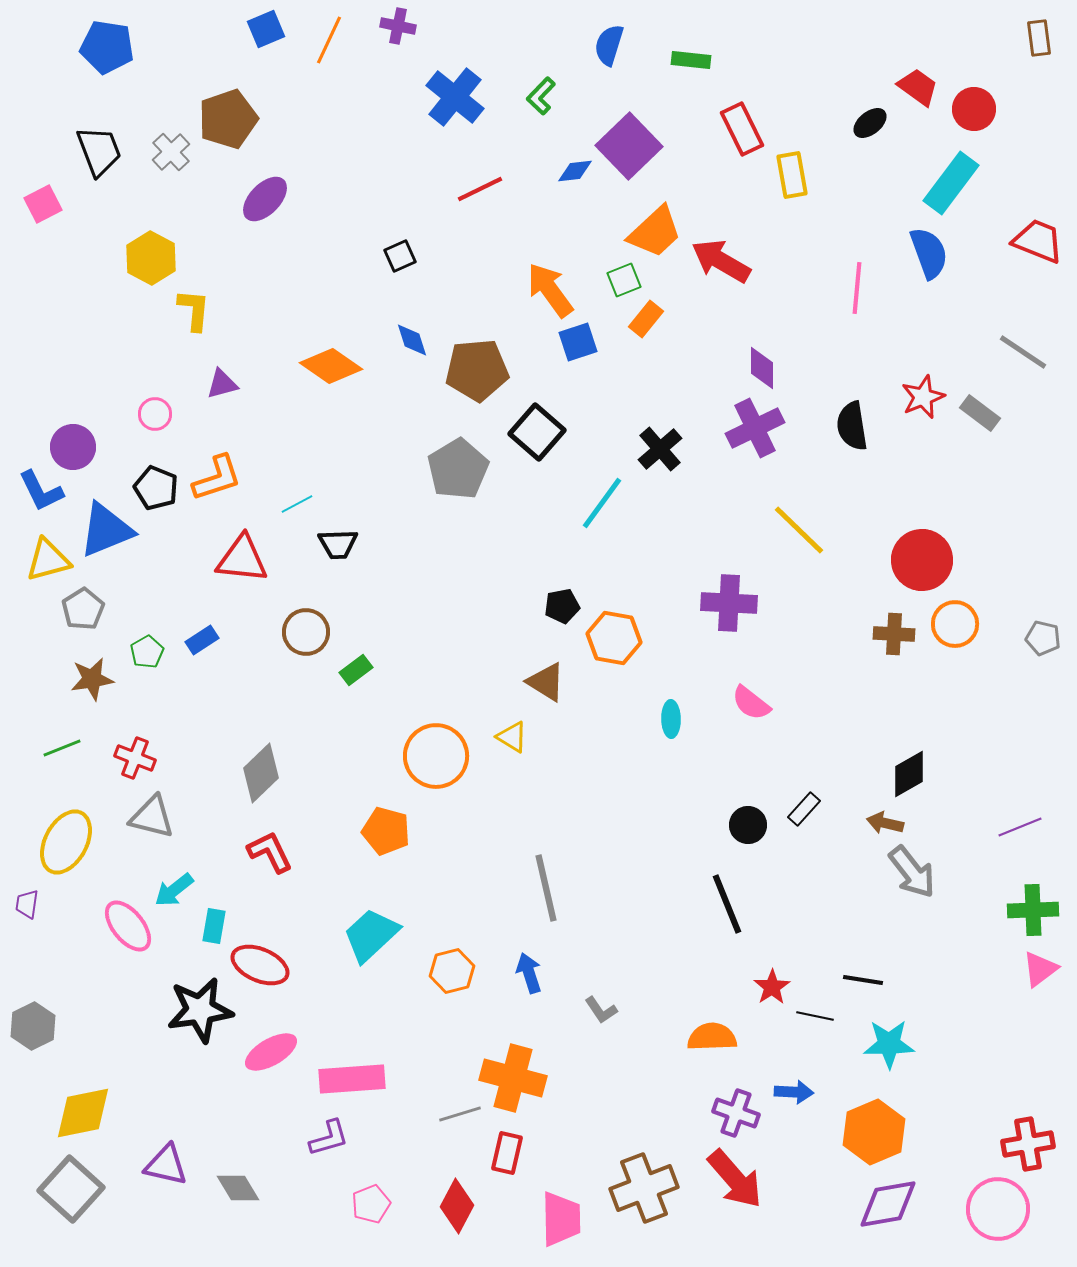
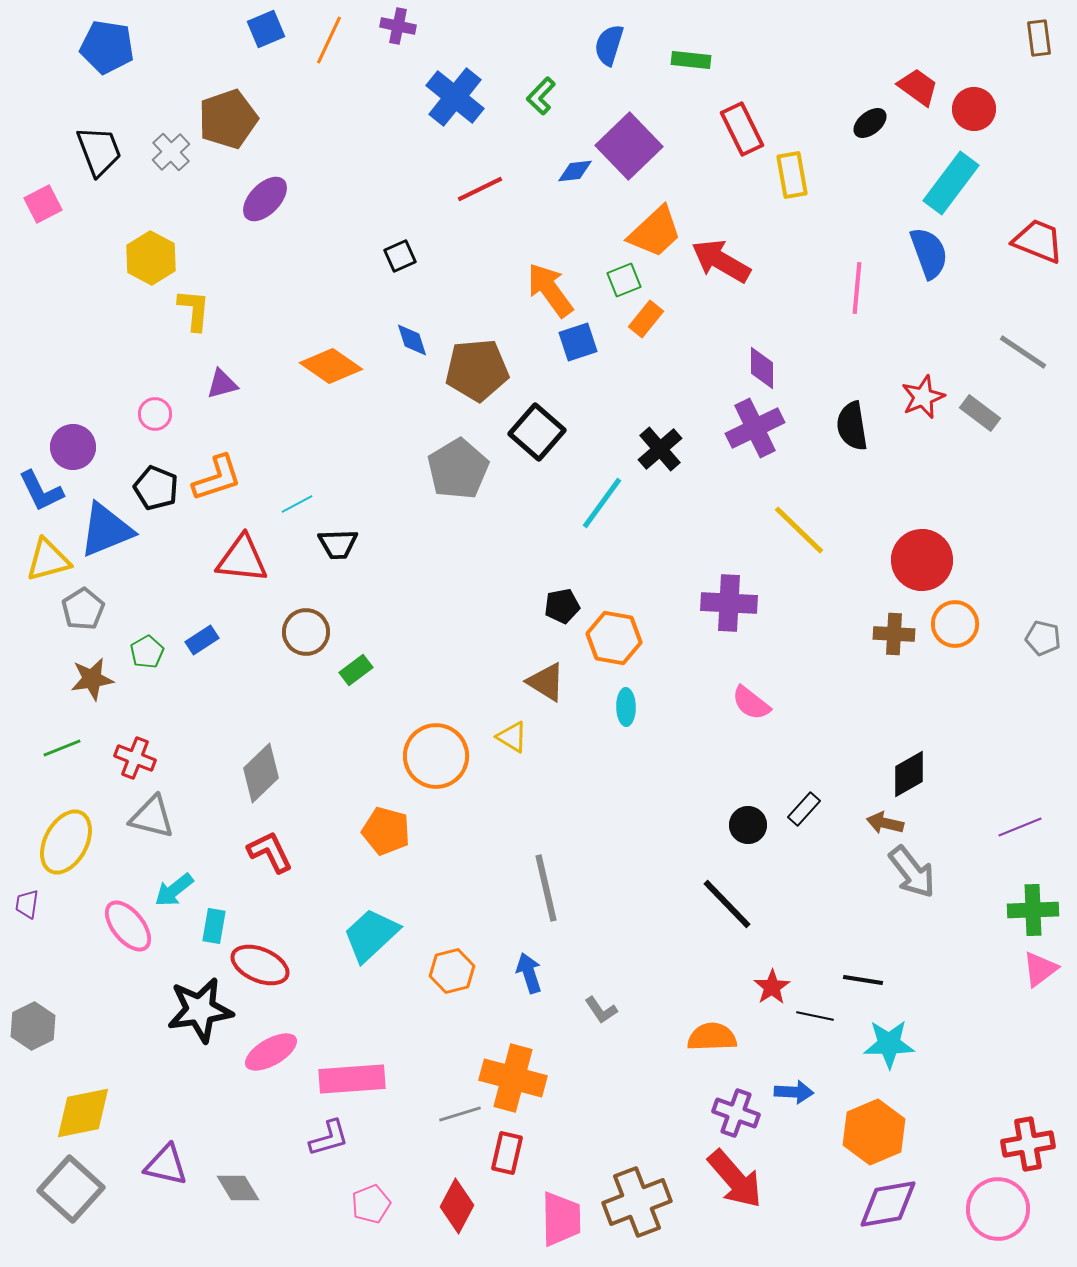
cyan ellipse at (671, 719): moved 45 px left, 12 px up
black line at (727, 904): rotated 22 degrees counterclockwise
brown cross at (644, 1188): moved 7 px left, 14 px down
